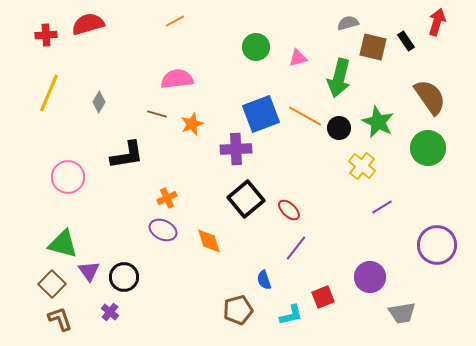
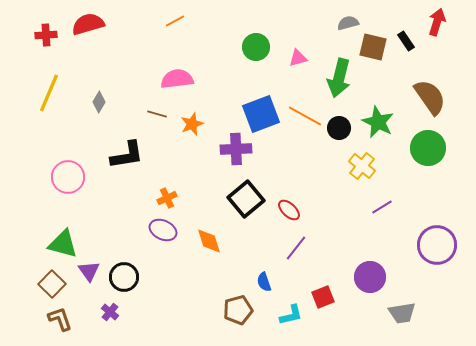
blue semicircle at (264, 280): moved 2 px down
